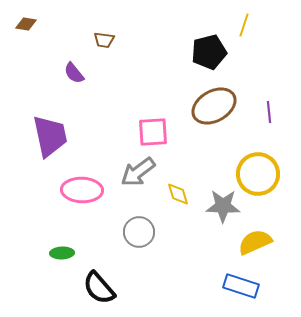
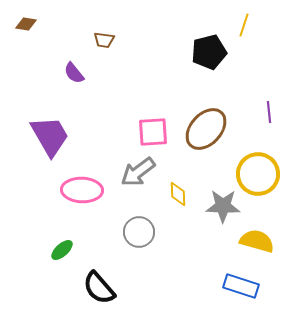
brown ellipse: moved 8 px left, 23 px down; rotated 18 degrees counterclockwise
purple trapezoid: rotated 18 degrees counterclockwise
yellow diamond: rotated 15 degrees clockwise
yellow semicircle: moved 2 px right, 1 px up; rotated 40 degrees clockwise
green ellipse: moved 3 px up; rotated 40 degrees counterclockwise
